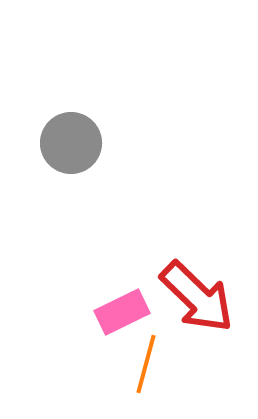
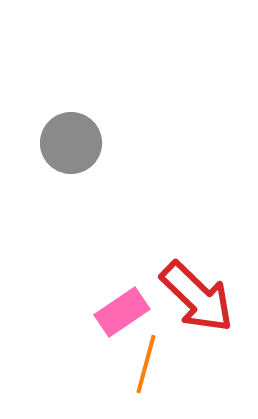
pink rectangle: rotated 8 degrees counterclockwise
